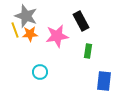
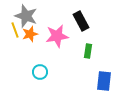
orange star: rotated 14 degrees counterclockwise
